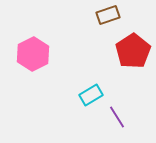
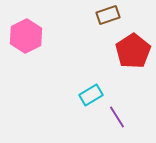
pink hexagon: moved 7 px left, 18 px up
